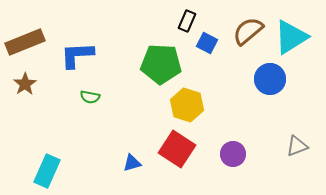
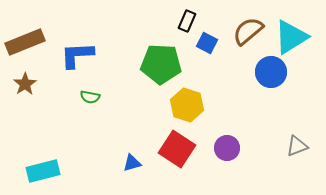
blue circle: moved 1 px right, 7 px up
purple circle: moved 6 px left, 6 px up
cyan rectangle: moved 4 px left; rotated 52 degrees clockwise
